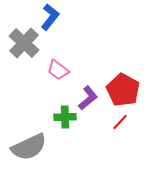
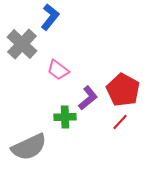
gray cross: moved 2 px left, 1 px down
